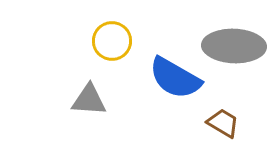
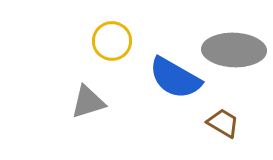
gray ellipse: moved 4 px down
gray triangle: moved 1 px left, 2 px down; rotated 21 degrees counterclockwise
